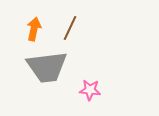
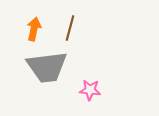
brown line: rotated 10 degrees counterclockwise
